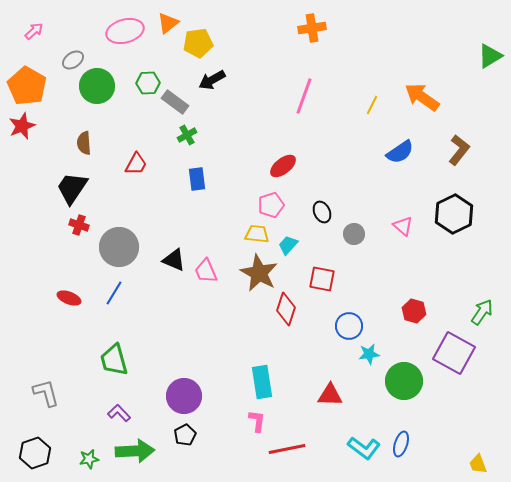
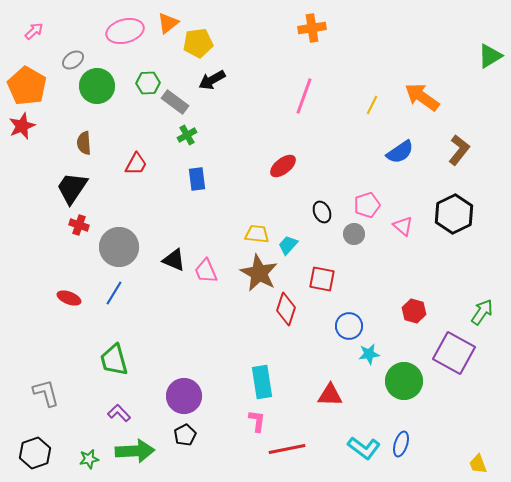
pink pentagon at (271, 205): moved 96 px right
